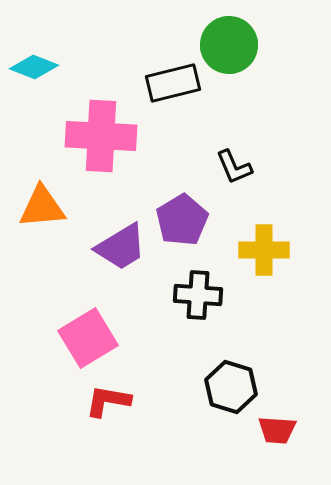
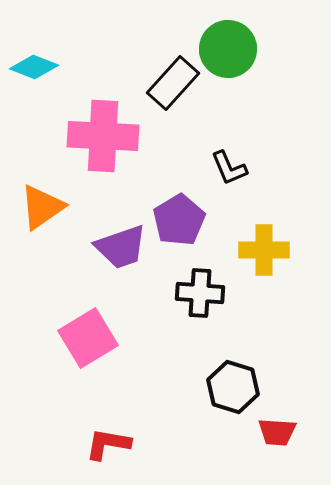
green circle: moved 1 px left, 4 px down
black rectangle: rotated 34 degrees counterclockwise
pink cross: moved 2 px right
black L-shape: moved 5 px left, 1 px down
orange triangle: rotated 30 degrees counterclockwise
purple pentagon: moved 3 px left
purple trapezoid: rotated 12 degrees clockwise
black cross: moved 2 px right, 2 px up
black hexagon: moved 2 px right
red L-shape: moved 43 px down
red trapezoid: moved 2 px down
